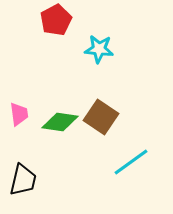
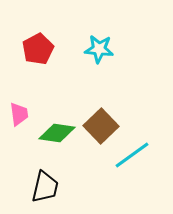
red pentagon: moved 18 px left, 29 px down
brown square: moved 9 px down; rotated 12 degrees clockwise
green diamond: moved 3 px left, 11 px down
cyan line: moved 1 px right, 7 px up
black trapezoid: moved 22 px right, 7 px down
